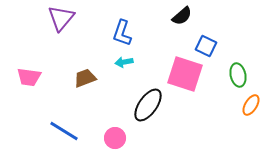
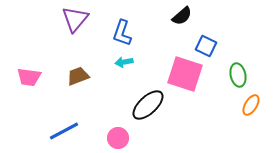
purple triangle: moved 14 px right, 1 px down
brown trapezoid: moved 7 px left, 2 px up
black ellipse: rotated 12 degrees clockwise
blue line: rotated 60 degrees counterclockwise
pink circle: moved 3 px right
